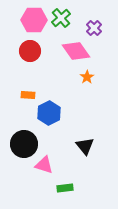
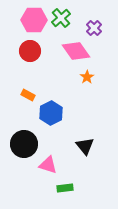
orange rectangle: rotated 24 degrees clockwise
blue hexagon: moved 2 px right
pink triangle: moved 4 px right
